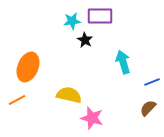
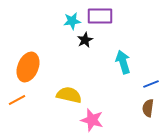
black star: rotated 14 degrees clockwise
blue line: moved 1 px left, 2 px down
brown semicircle: rotated 36 degrees counterclockwise
pink star: moved 2 px down
